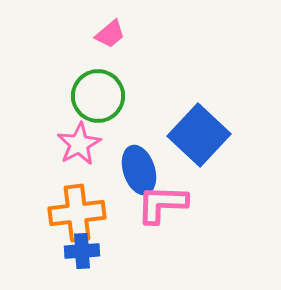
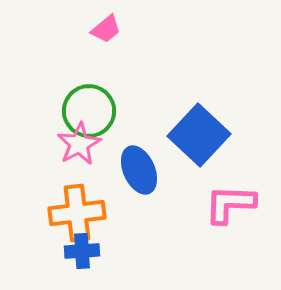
pink trapezoid: moved 4 px left, 5 px up
green circle: moved 9 px left, 15 px down
blue ellipse: rotated 6 degrees counterclockwise
pink L-shape: moved 68 px right
